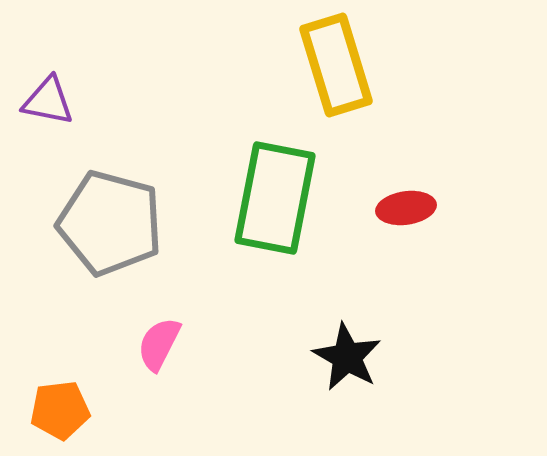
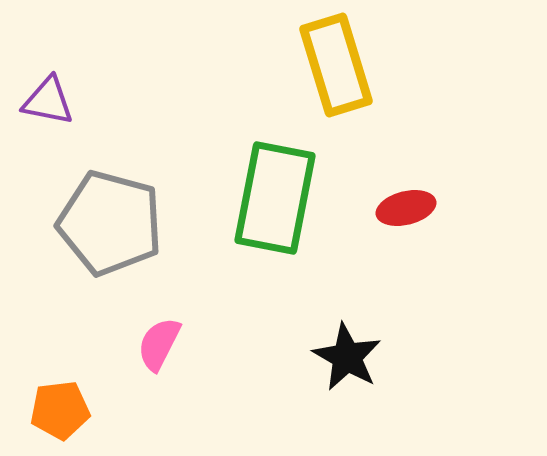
red ellipse: rotated 6 degrees counterclockwise
